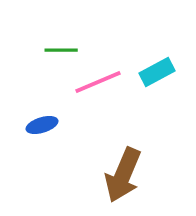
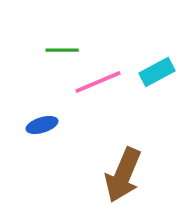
green line: moved 1 px right
